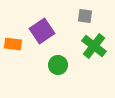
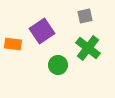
gray square: rotated 21 degrees counterclockwise
green cross: moved 6 px left, 2 px down
